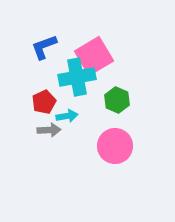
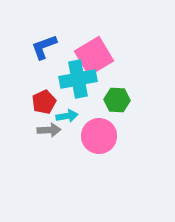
cyan cross: moved 1 px right, 2 px down
green hexagon: rotated 20 degrees counterclockwise
pink circle: moved 16 px left, 10 px up
